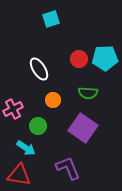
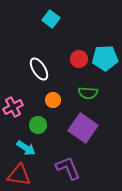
cyan square: rotated 36 degrees counterclockwise
pink cross: moved 2 px up
green circle: moved 1 px up
